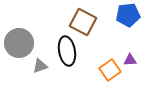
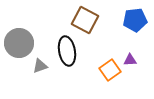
blue pentagon: moved 7 px right, 5 px down
brown square: moved 2 px right, 2 px up
